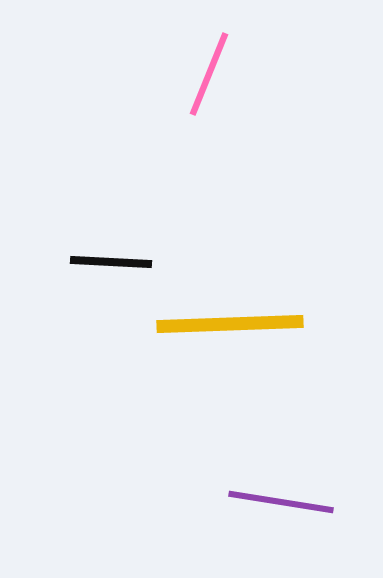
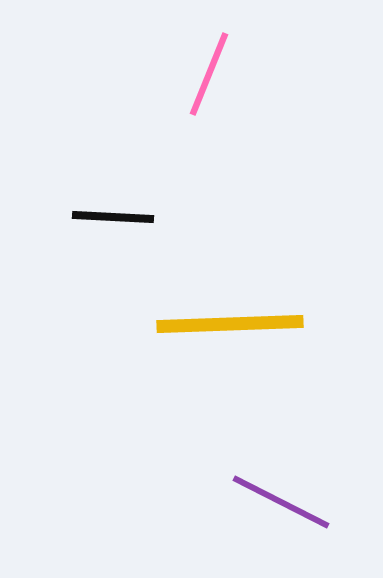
black line: moved 2 px right, 45 px up
purple line: rotated 18 degrees clockwise
